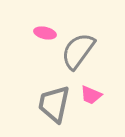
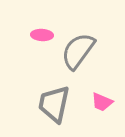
pink ellipse: moved 3 px left, 2 px down; rotated 10 degrees counterclockwise
pink trapezoid: moved 11 px right, 7 px down
